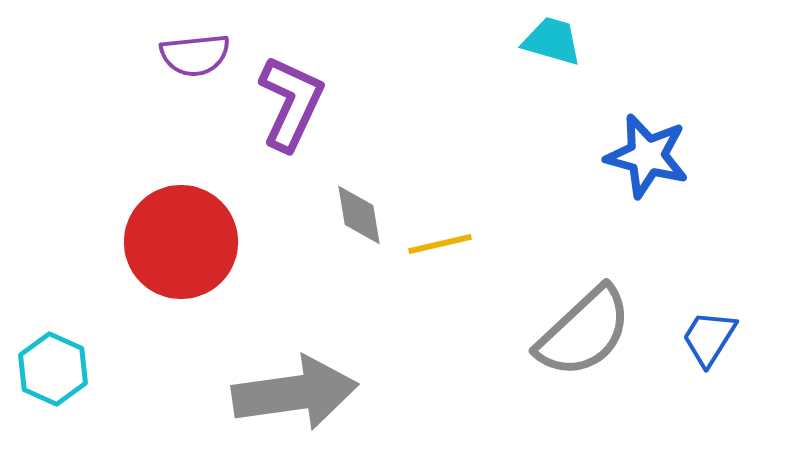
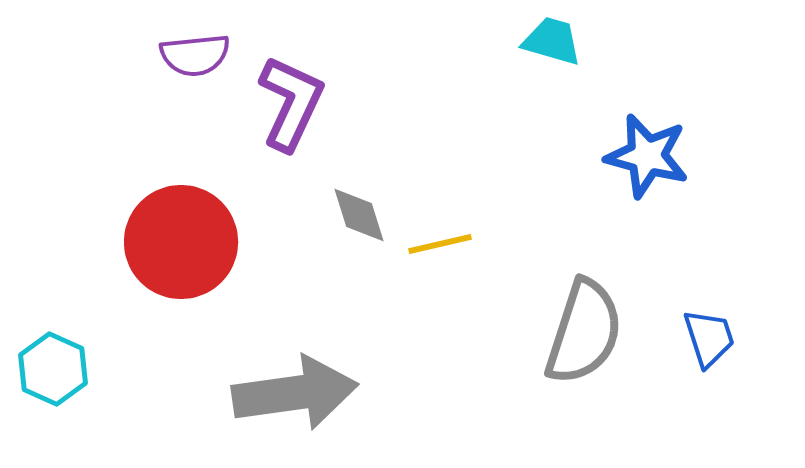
gray diamond: rotated 8 degrees counterclockwise
gray semicircle: rotated 29 degrees counterclockwise
blue trapezoid: rotated 130 degrees clockwise
